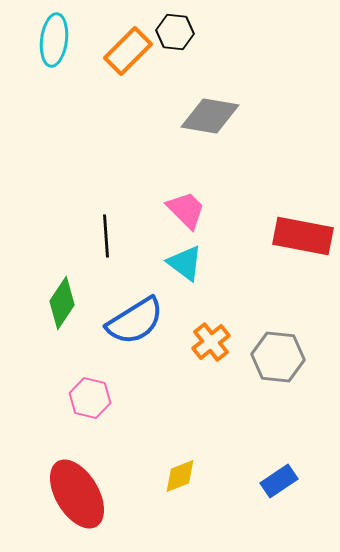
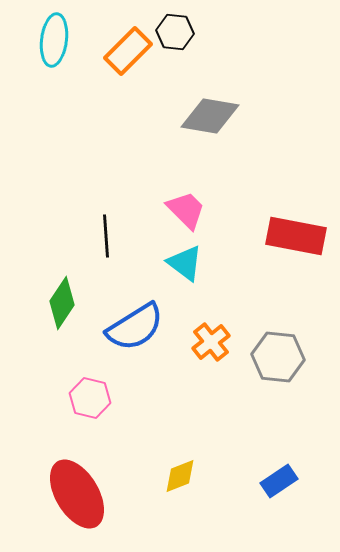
red rectangle: moved 7 px left
blue semicircle: moved 6 px down
